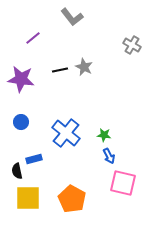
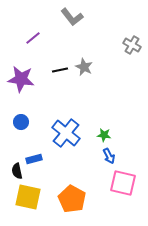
yellow square: moved 1 px up; rotated 12 degrees clockwise
